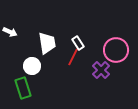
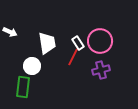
pink circle: moved 16 px left, 9 px up
purple cross: rotated 30 degrees clockwise
green rectangle: moved 1 px up; rotated 25 degrees clockwise
